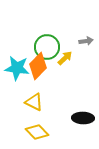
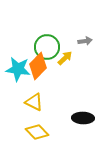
gray arrow: moved 1 px left
cyan star: moved 1 px right, 1 px down
